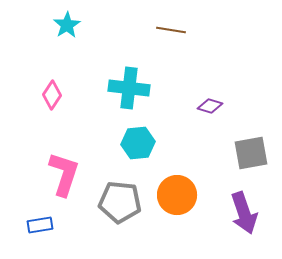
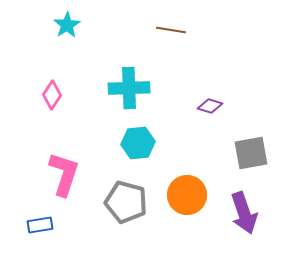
cyan cross: rotated 9 degrees counterclockwise
orange circle: moved 10 px right
gray pentagon: moved 6 px right; rotated 9 degrees clockwise
